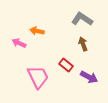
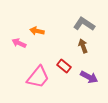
gray L-shape: moved 2 px right, 5 px down
brown arrow: moved 2 px down
red rectangle: moved 2 px left, 1 px down
pink trapezoid: rotated 65 degrees clockwise
